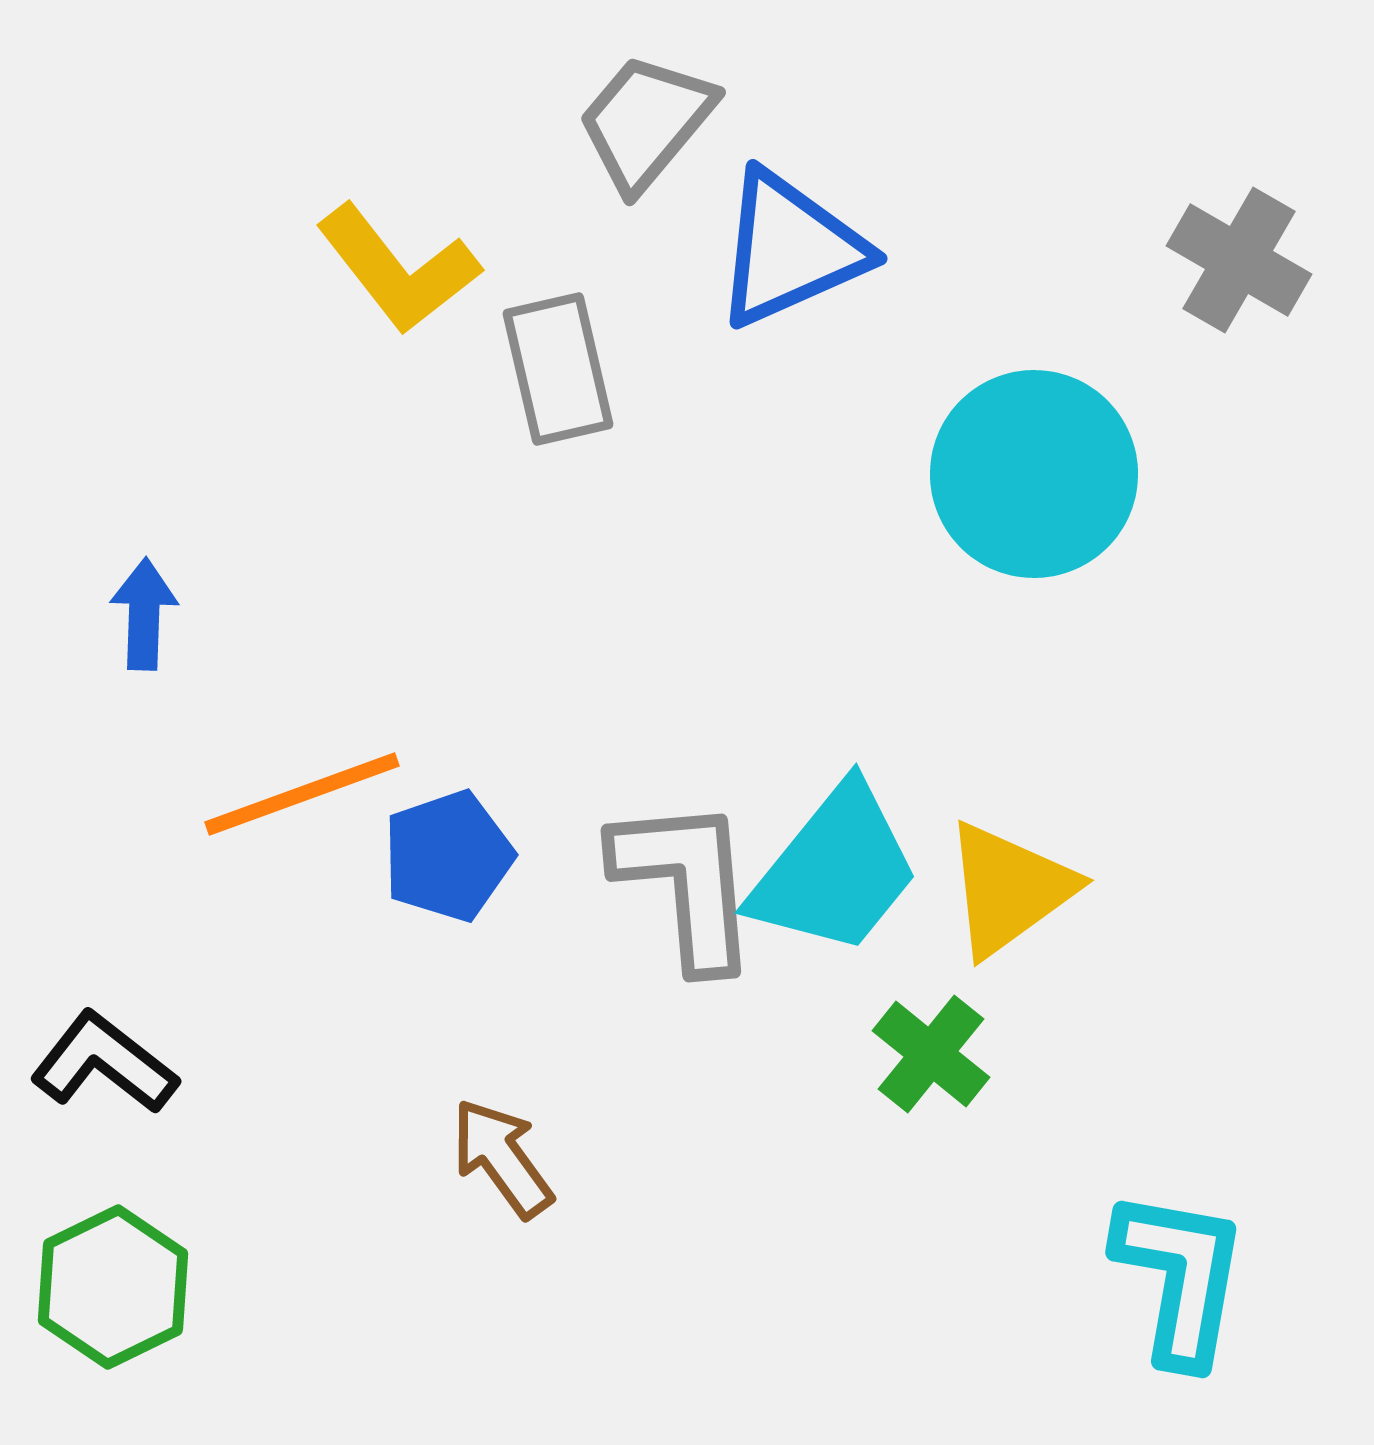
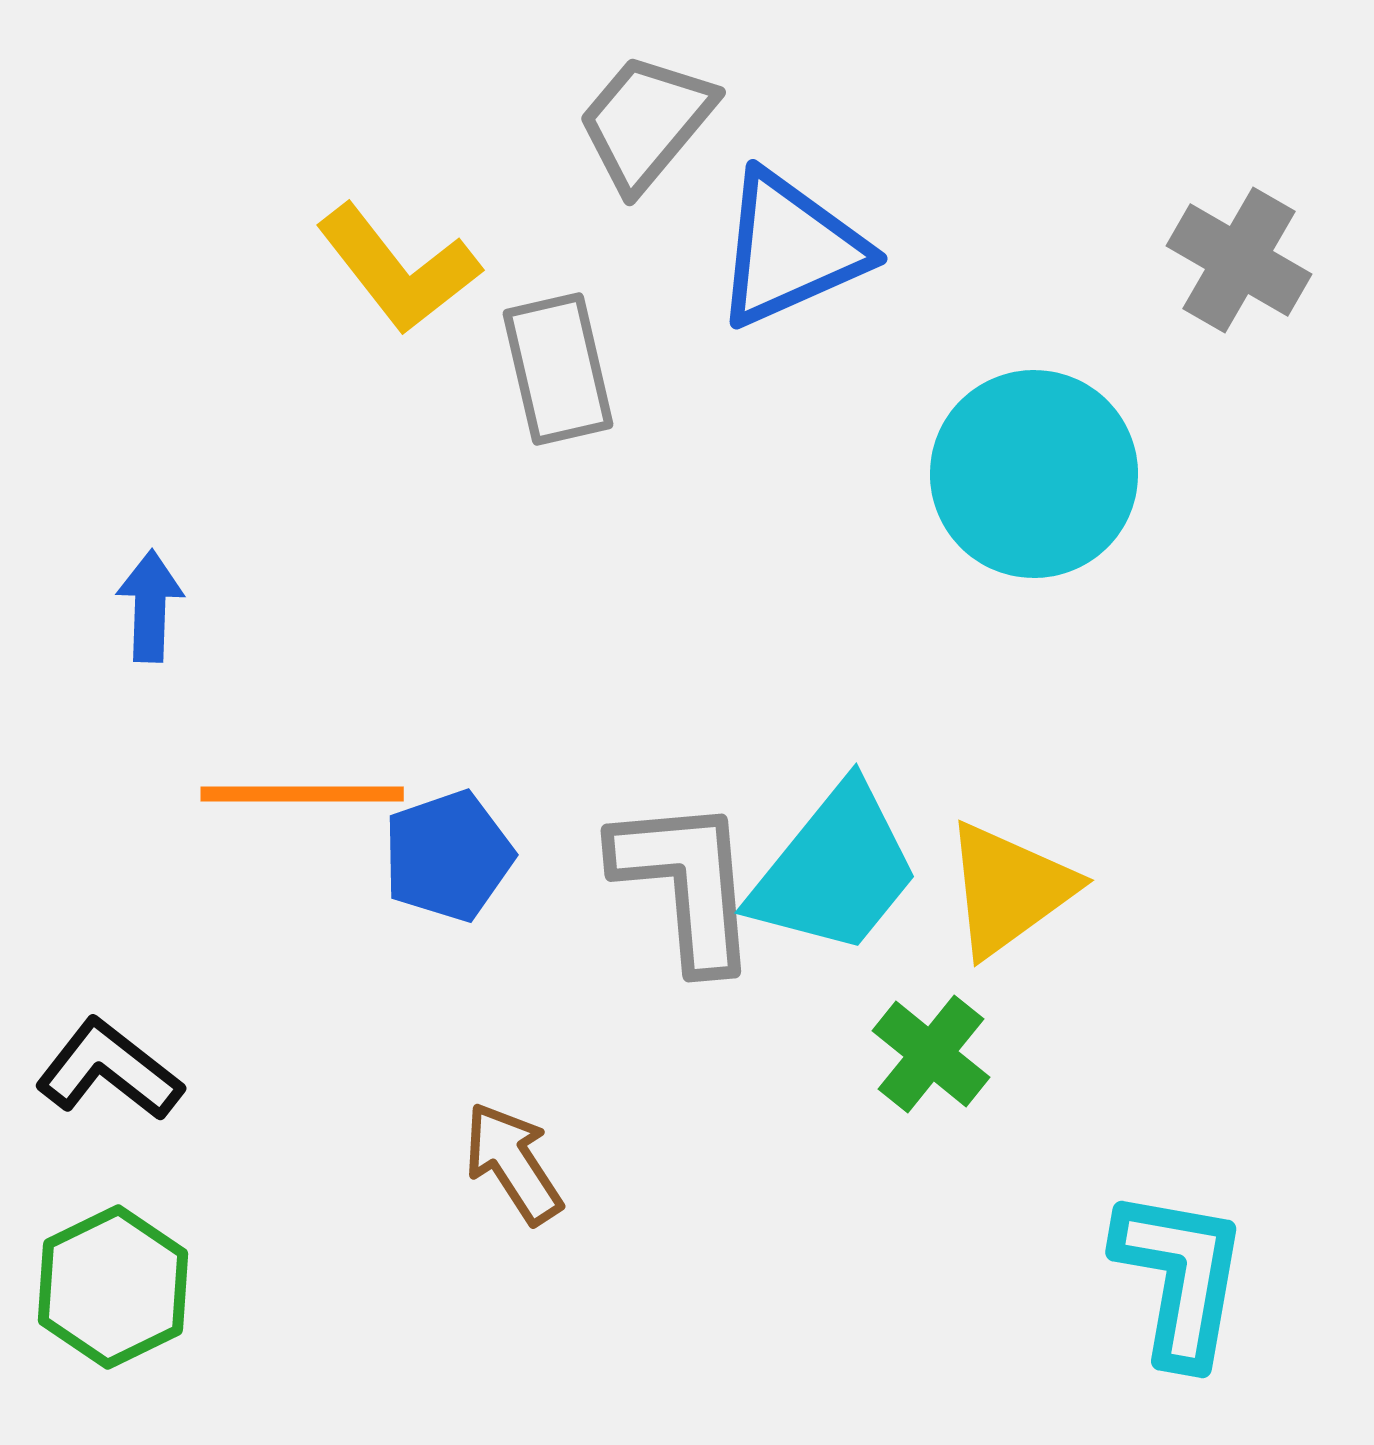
blue arrow: moved 6 px right, 8 px up
orange line: rotated 20 degrees clockwise
black L-shape: moved 5 px right, 7 px down
brown arrow: moved 11 px right, 5 px down; rotated 3 degrees clockwise
